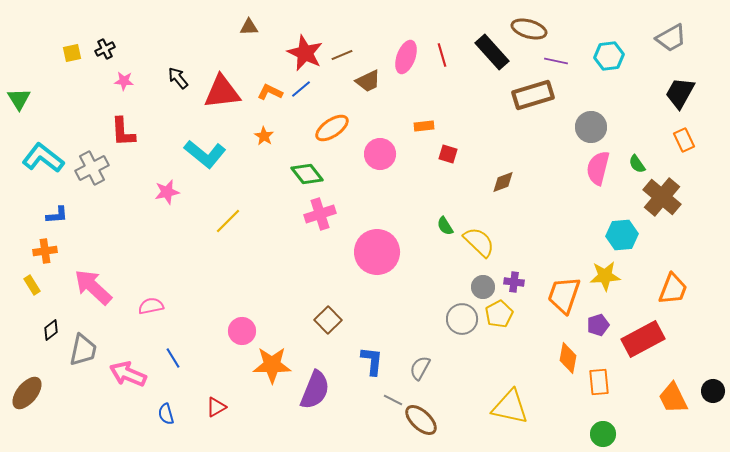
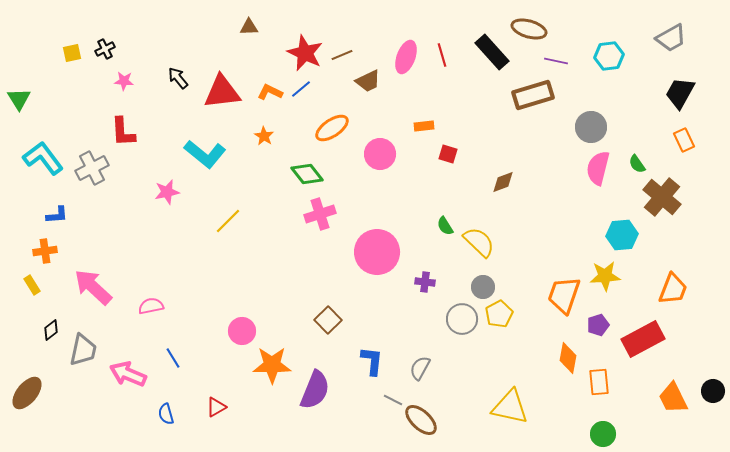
cyan L-shape at (43, 158): rotated 15 degrees clockwise
purple cross at (514, 282): moved 89 px left
